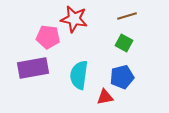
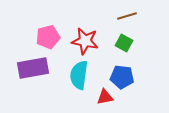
red star: moved 11 px right, 22 px down
pink pentagon: rotated 20 degrees counterclockwise
blue pentagon: rotated 20 degrees clockwise
